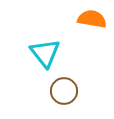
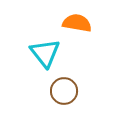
orange semicircle: moved 15 px left, 4 px down
